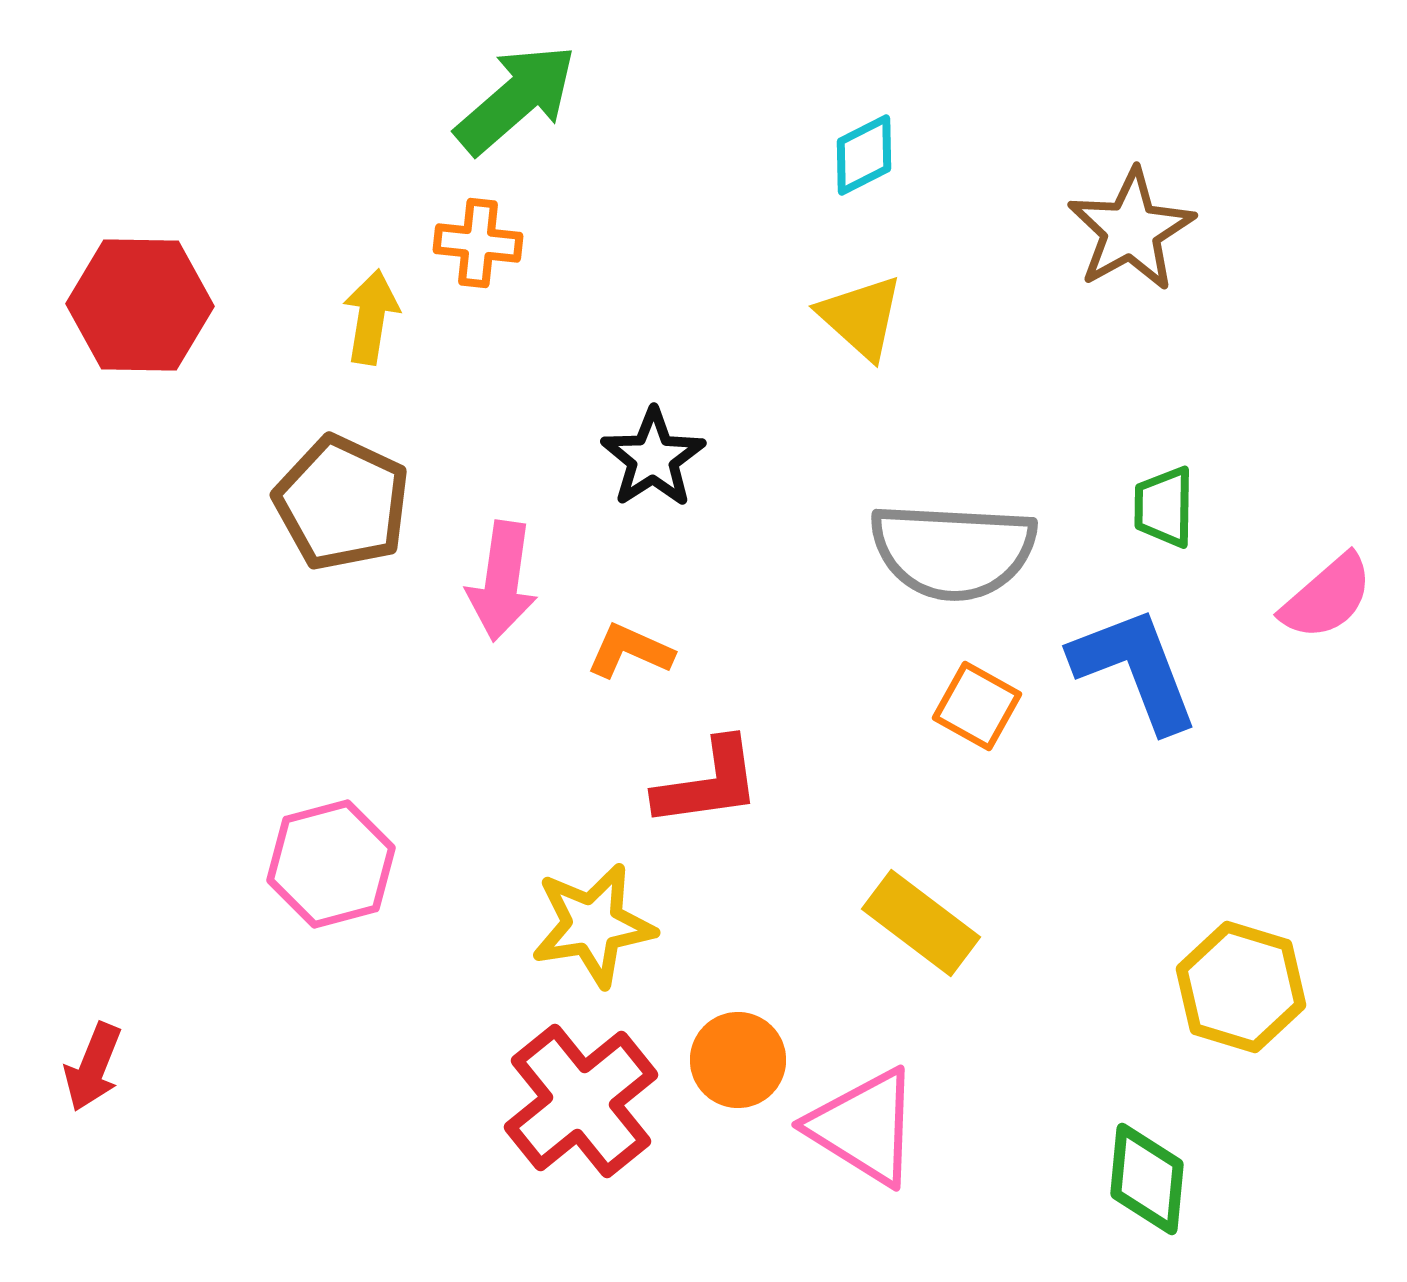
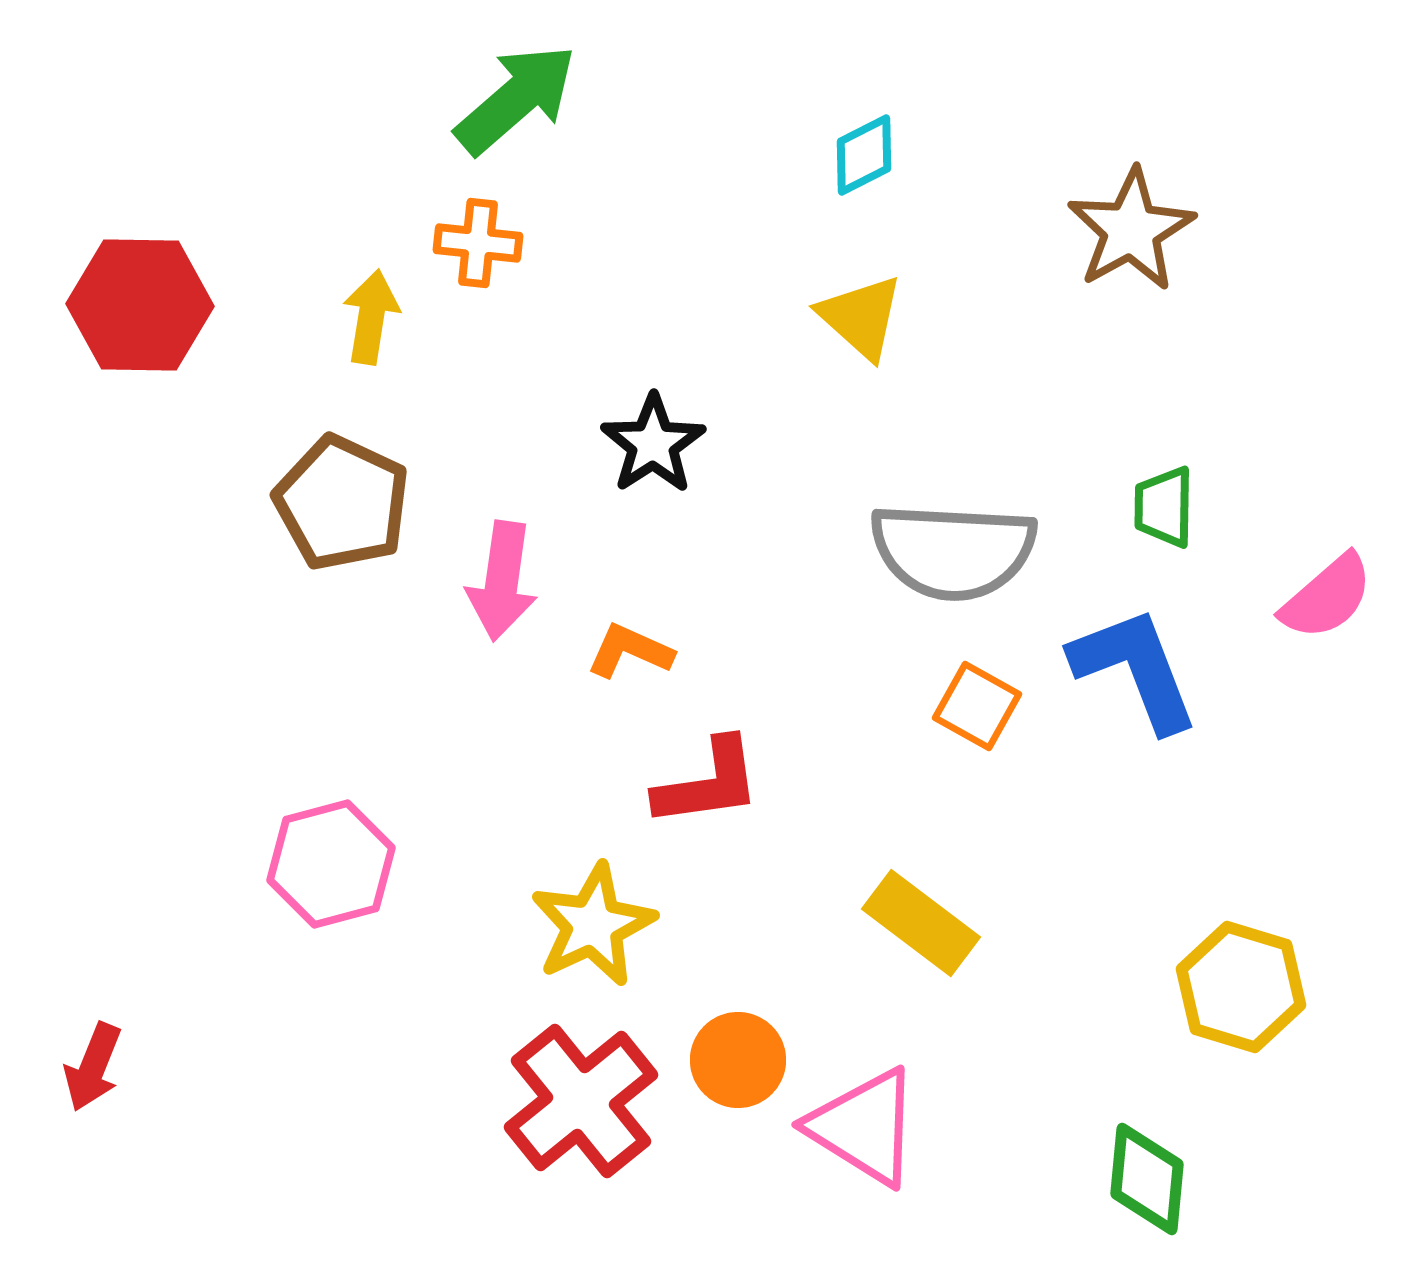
black star: moved 14 px up
yellow star: rotated 16 degrees counterclockwise
